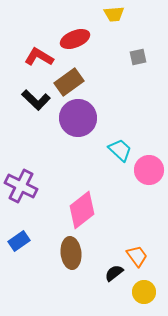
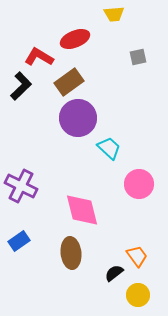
black L-shape: moved 15 px left, 14 px up; rotated 88 degrees counterclockwise
cyan trapezoid: moved 11 px left, 2 px up
pink circle: moved 10 px left, 14 px down
pink diamond: rotated 66 degrees counterclockwise
yellow circle: moved 6 px left, 3 px down
